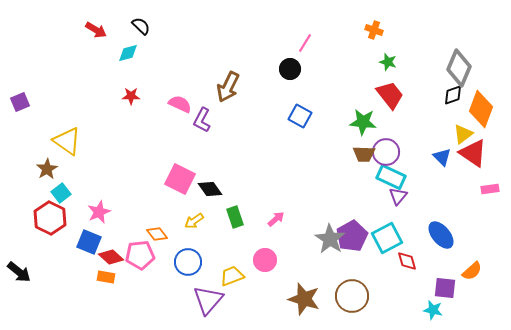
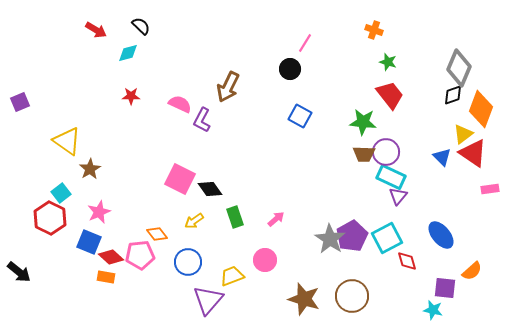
brown star at (47, 169): moved 43 px right
